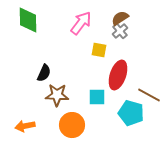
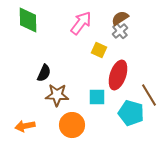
yellow square: rotated 14 degrees clockwise
brown line: rotated 30 degrees clockwise
